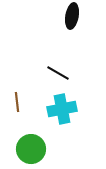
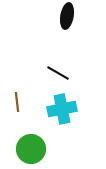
black ellipse: moved 5 px left
